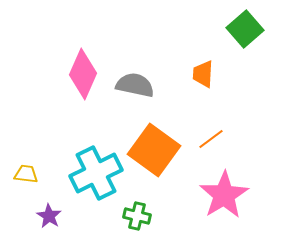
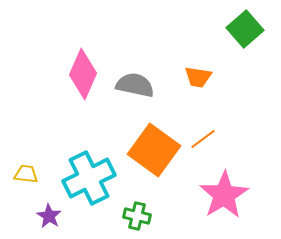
orange trapezoid: moved 5 px left, 3 px down; rotated 84 degrees counterclockwise
orange line: moved 8 px left
cyan cross: moved 7 px left, 5 px down
